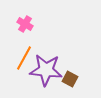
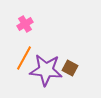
pink cross: rotated 28 degrees clockwise
brown square: moved 11 px up
